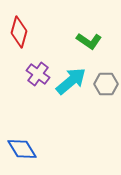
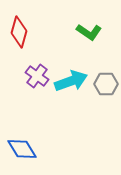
green L-shape: moved 9 px up
purple cross: moved 1 px left, 2 px down
cyan arrow: rotated 20 degrees clockwise
